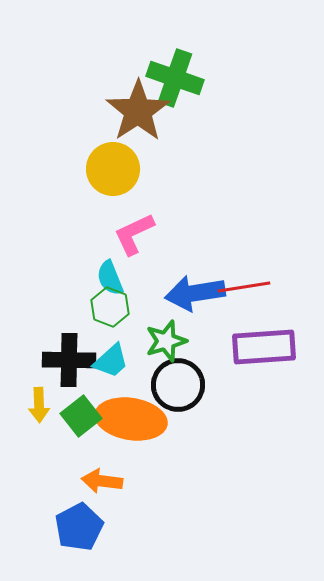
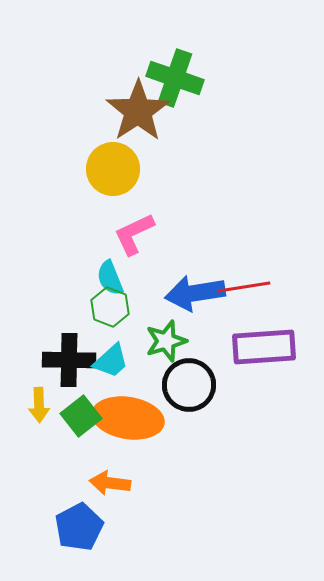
black circle: moved 11 px right
orange ellipse: moved 3 px left, 1 px up
orange arrow: moved 8 px right, 2 px down
